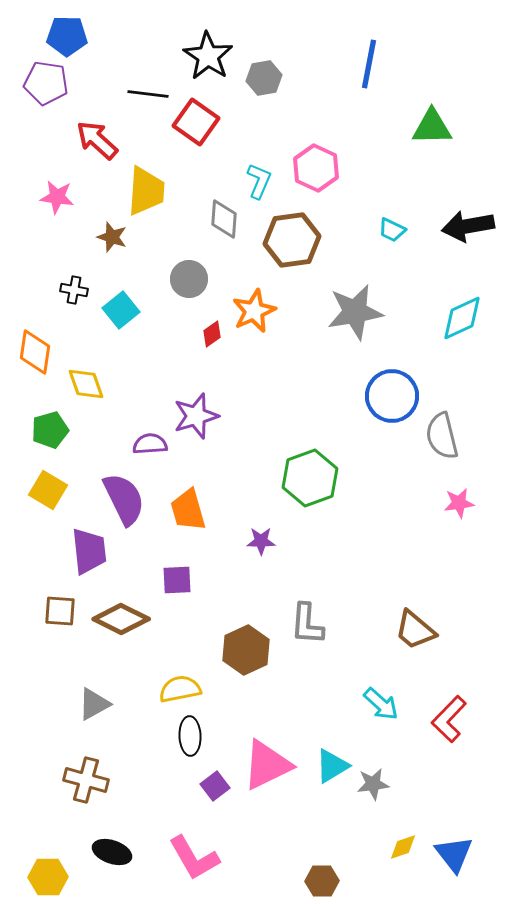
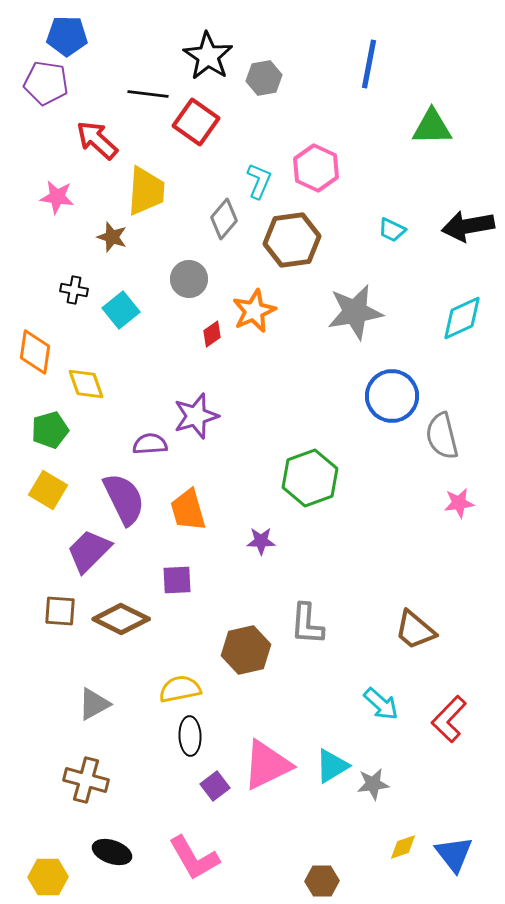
gray diamond at (224, 219): rotated 36 degrees clockwise
purple trapezoid at (89, 551): rotated 129 degrees counterclockwise
brown hexagon at (246, 650): rotated 12 degrees clockwise
